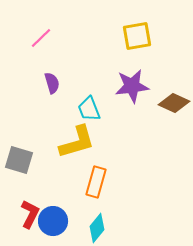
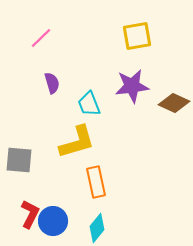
cyan trapezoid: moved 5 px up
gray square: rotated 12 degrees counterclockwise
orange rectangle: rotated 28 degrees counterclockwise
